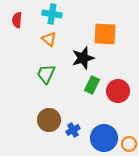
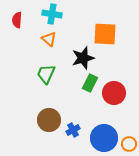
green rectangle: moved 2 px left, 2 px up
red circle: moved 4 px left, 2 px down
